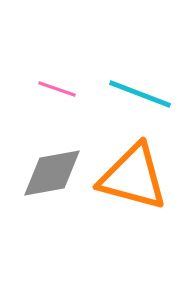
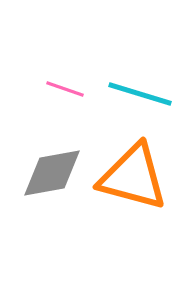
pink line: moved 8 px right
cyan line: rotated 4 degrees counterclockwise
